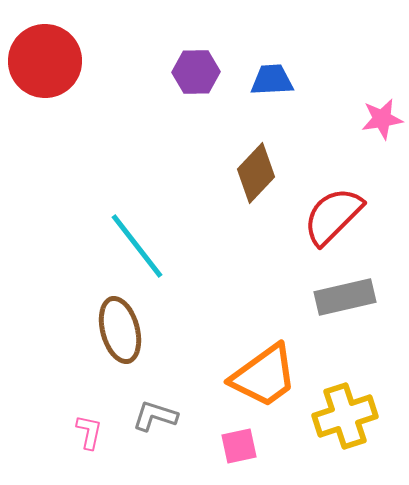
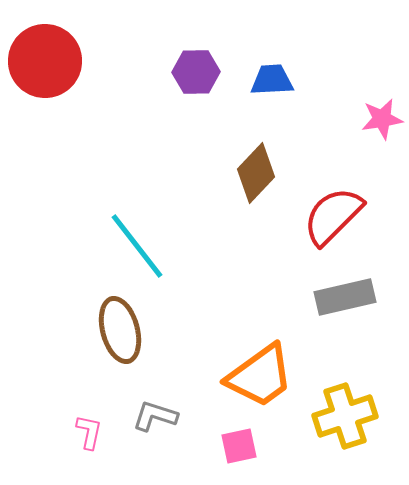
orange trapezoid: moved 4 px left
